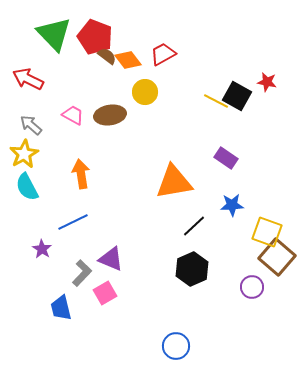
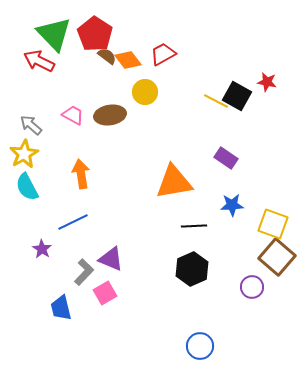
red pentagon: moved 3 px up; rotated 12 degrees clockwise
red arrow: moved 11 px right, 18 px up
black line: rotated 40 degrees clockwise
yellow square: moved 6 px right, 8 px up
gray L-shape: moved 2 px right, 1 px up
blue circle: moved 24 px right
